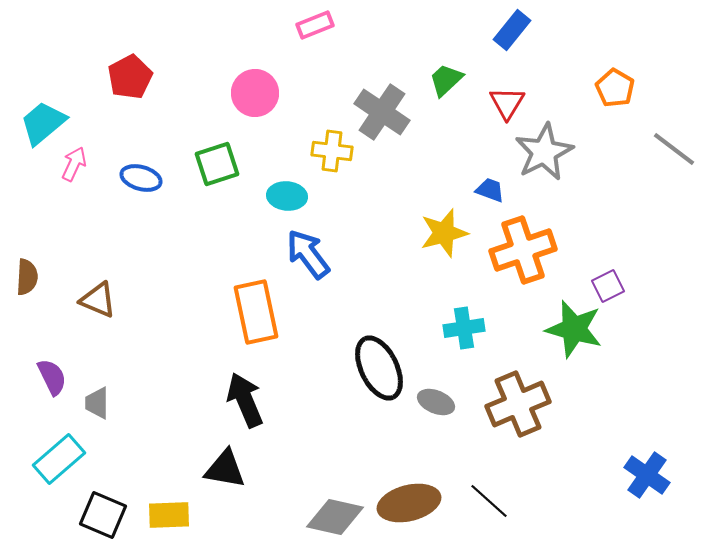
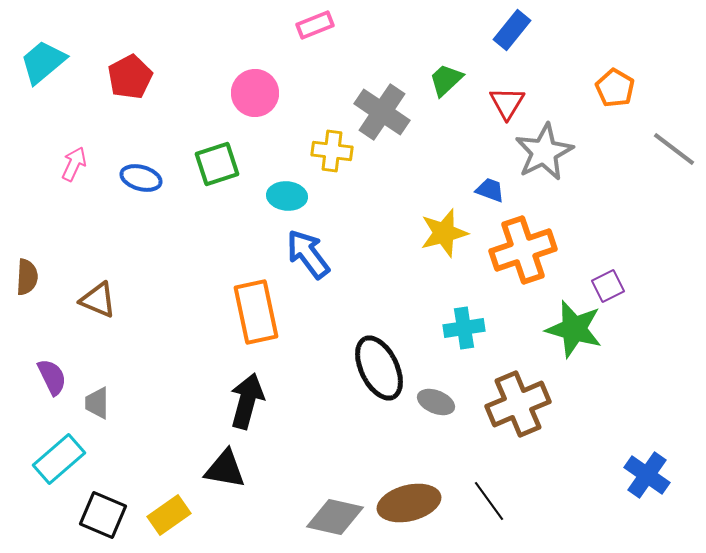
cyan trapezoid: moved 61 px up
black arrow: moved 2 px right, 1 px down; rotated 38 degrees clockwise
black line: rotated 12 degrees clockwise
yellow rectangle: rotated 33 degrees counterclockwise
